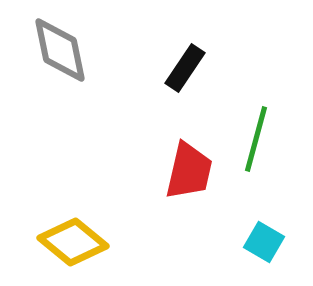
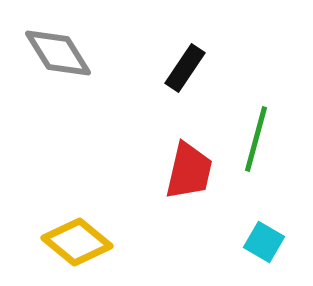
gray diamond: moved 2 px left, 3 px down; rotated 20 degrees counterclockwise
yellow diamond: moved 4 px right
